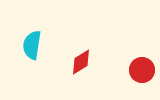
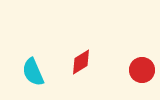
cyan semicircle: moved 1 px right, 27 px down; rotated 32 degrees counterclockwise
